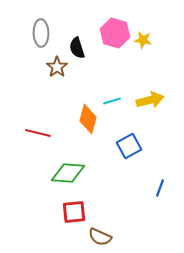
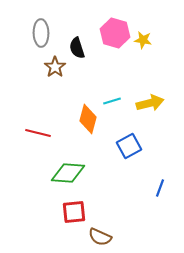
brown star: moved 2 px left
yellow arrow: moved 3 px down
